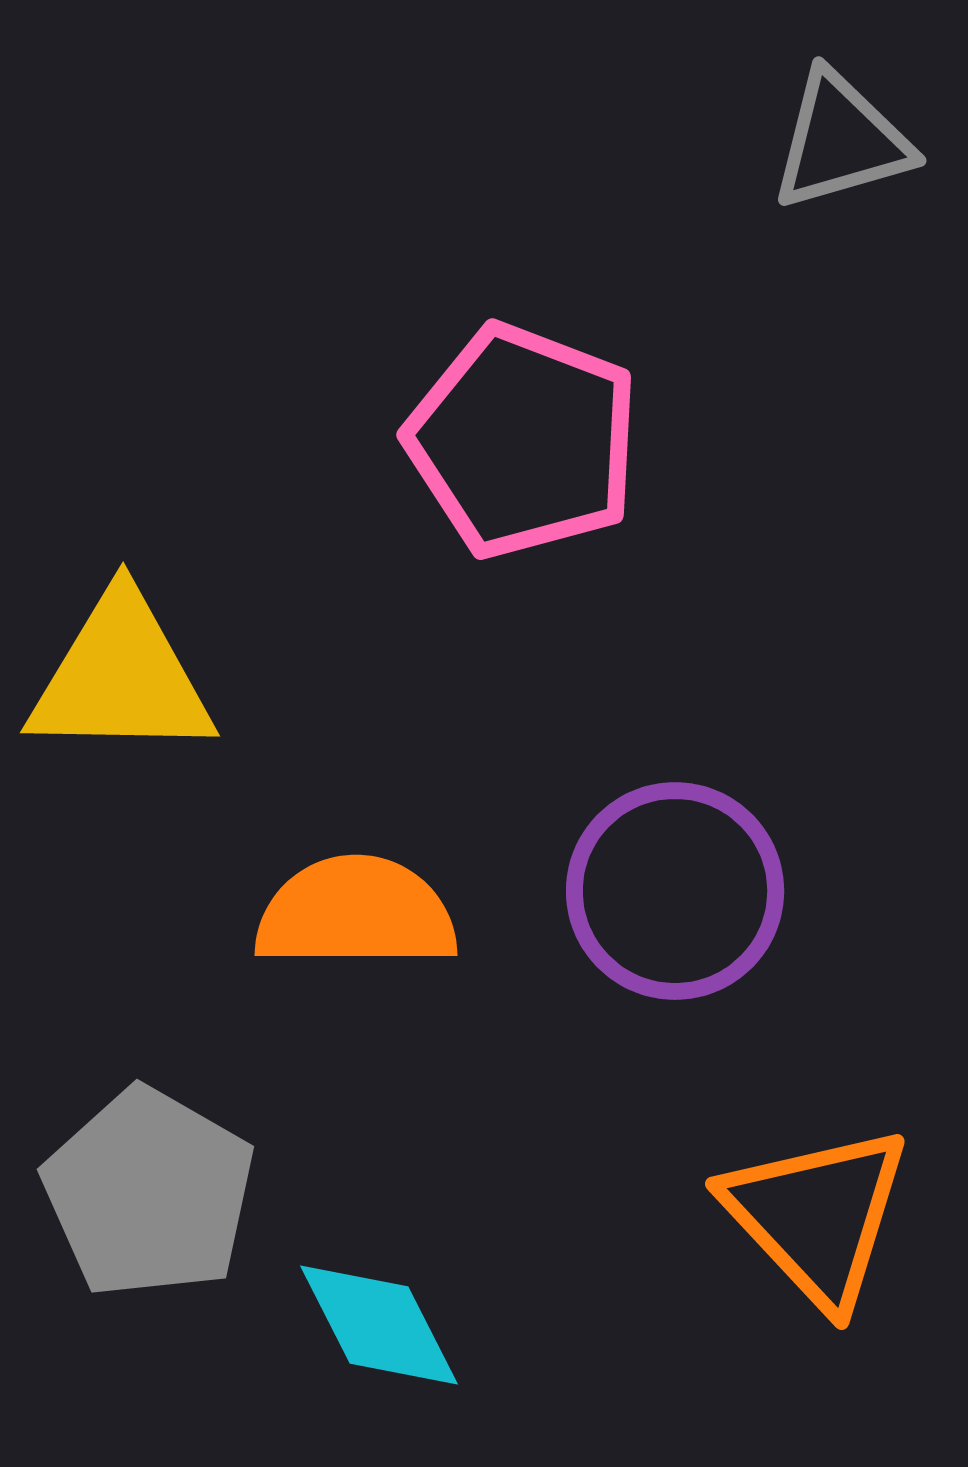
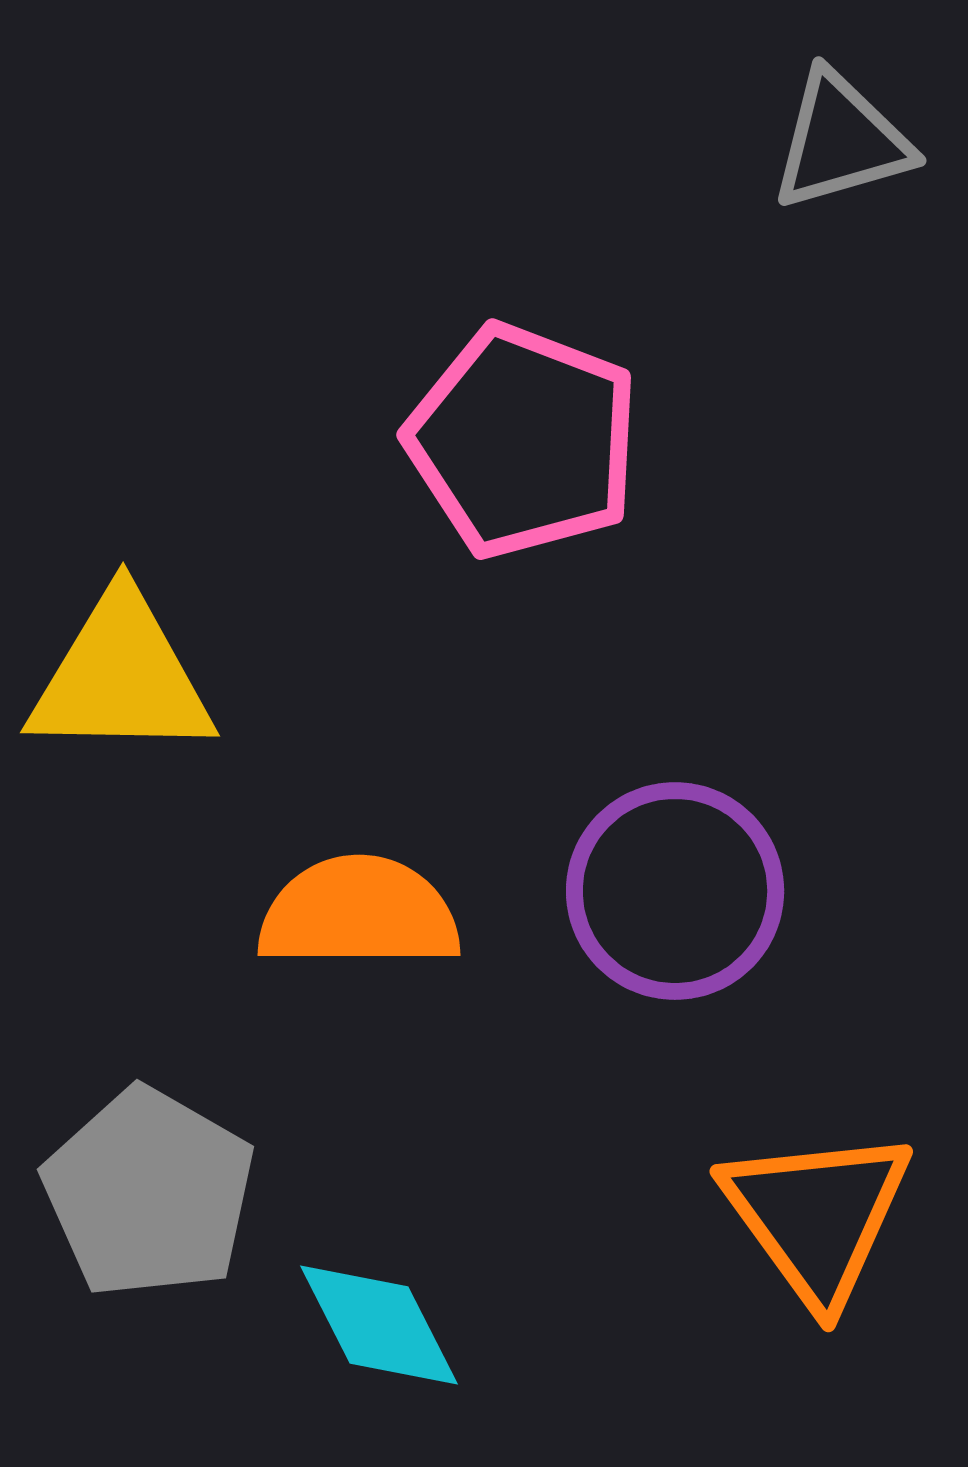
orange semicircle: moved 3 px right
orange triangle: rotated 7 degrees clockwise
